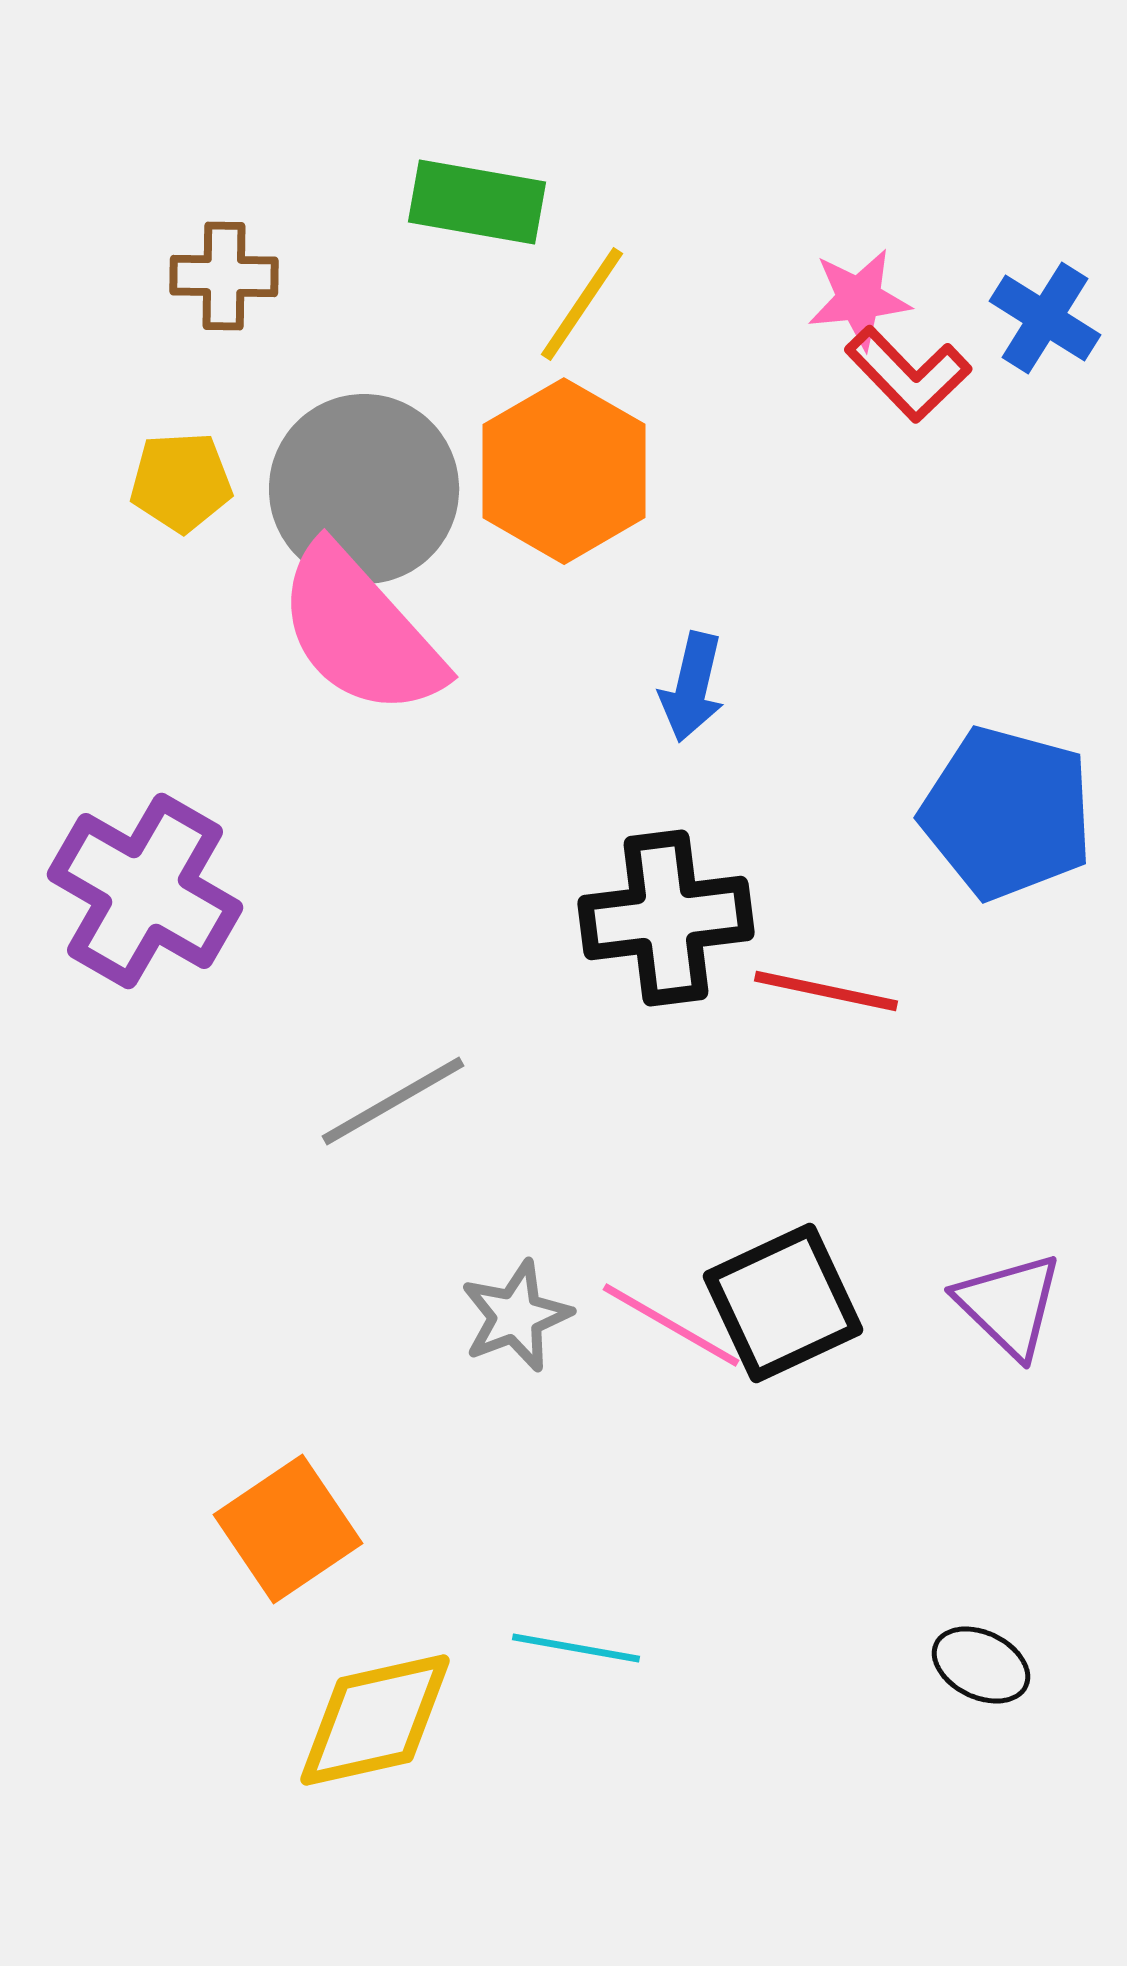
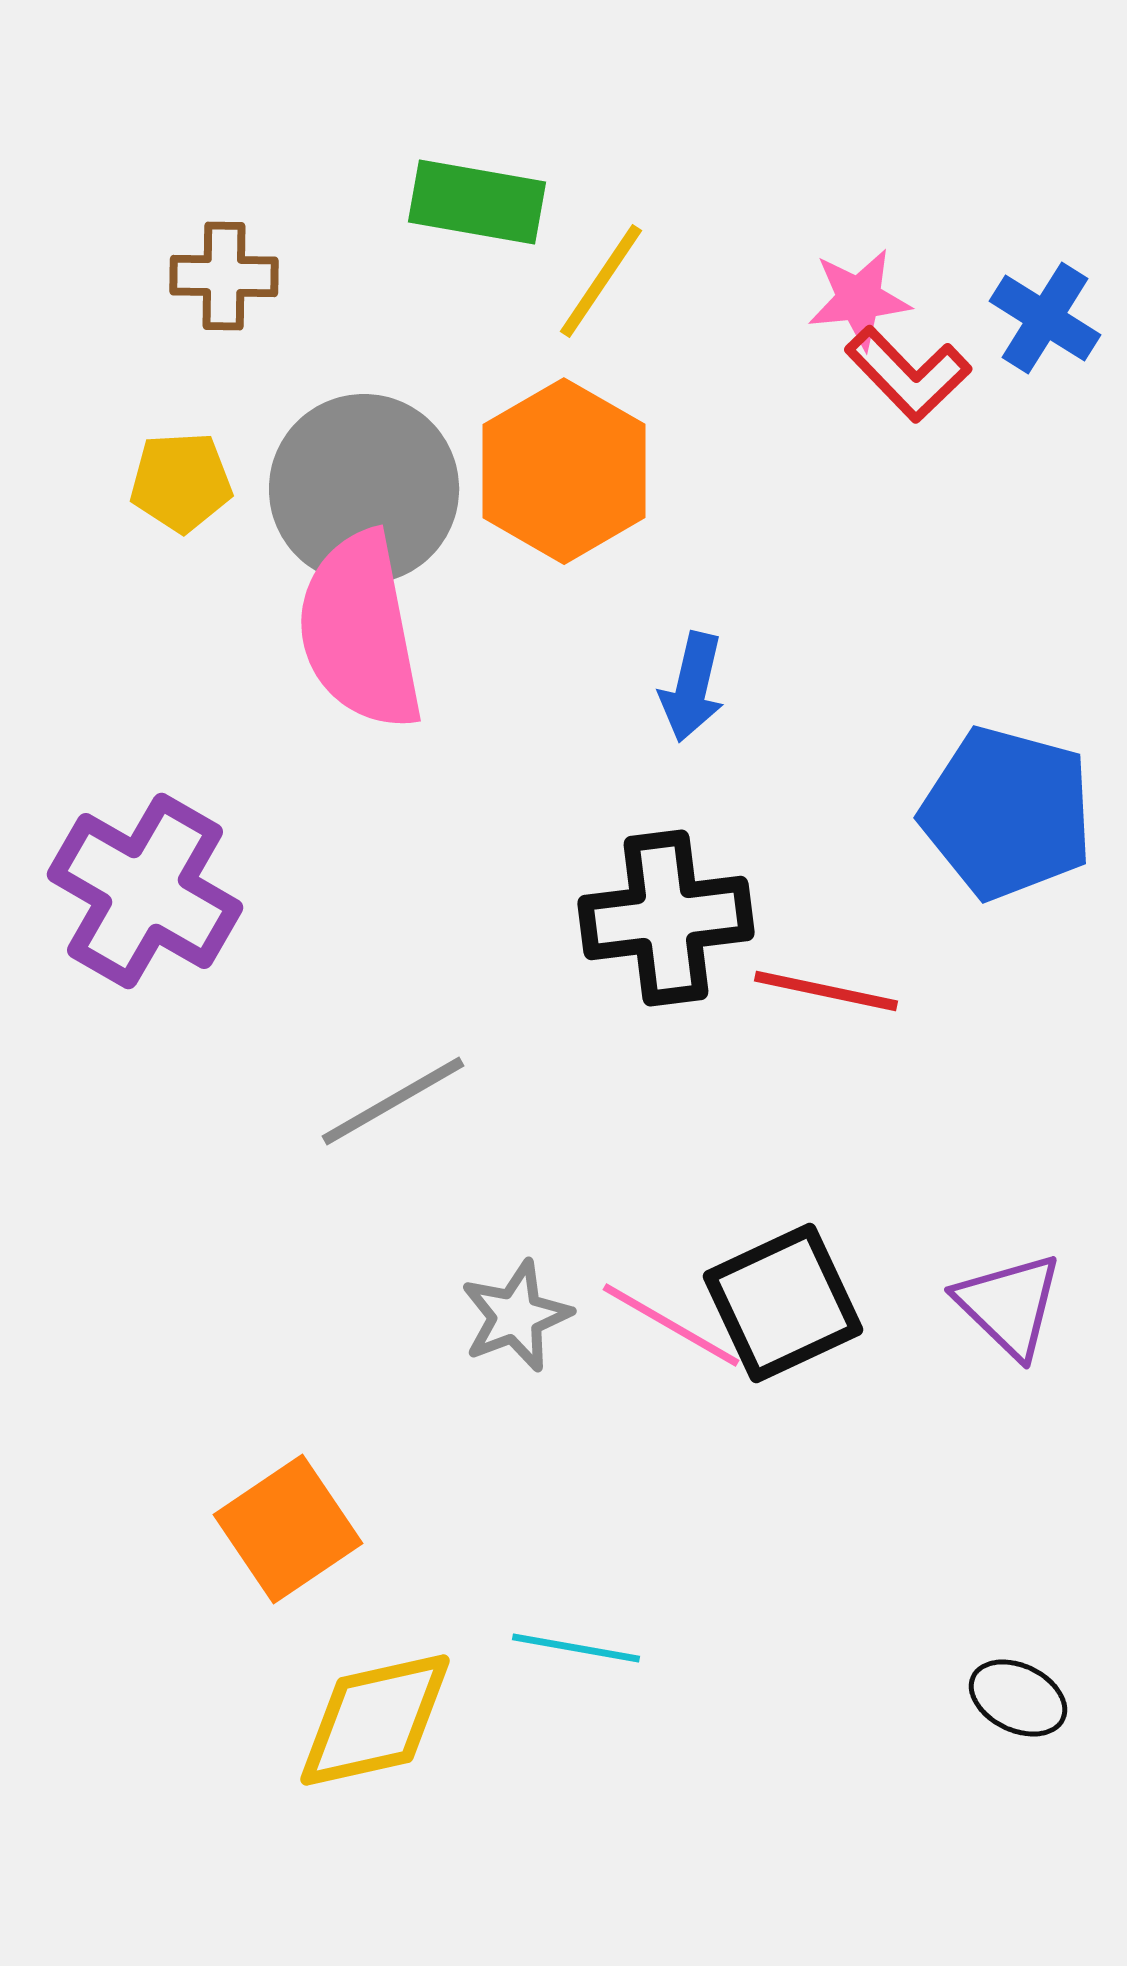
yellow line: moved 19 px right, 23 px up
pink semicircle: rotated 31 degrees clockwise
black ellipse: moved 37 px right, 33 px down
